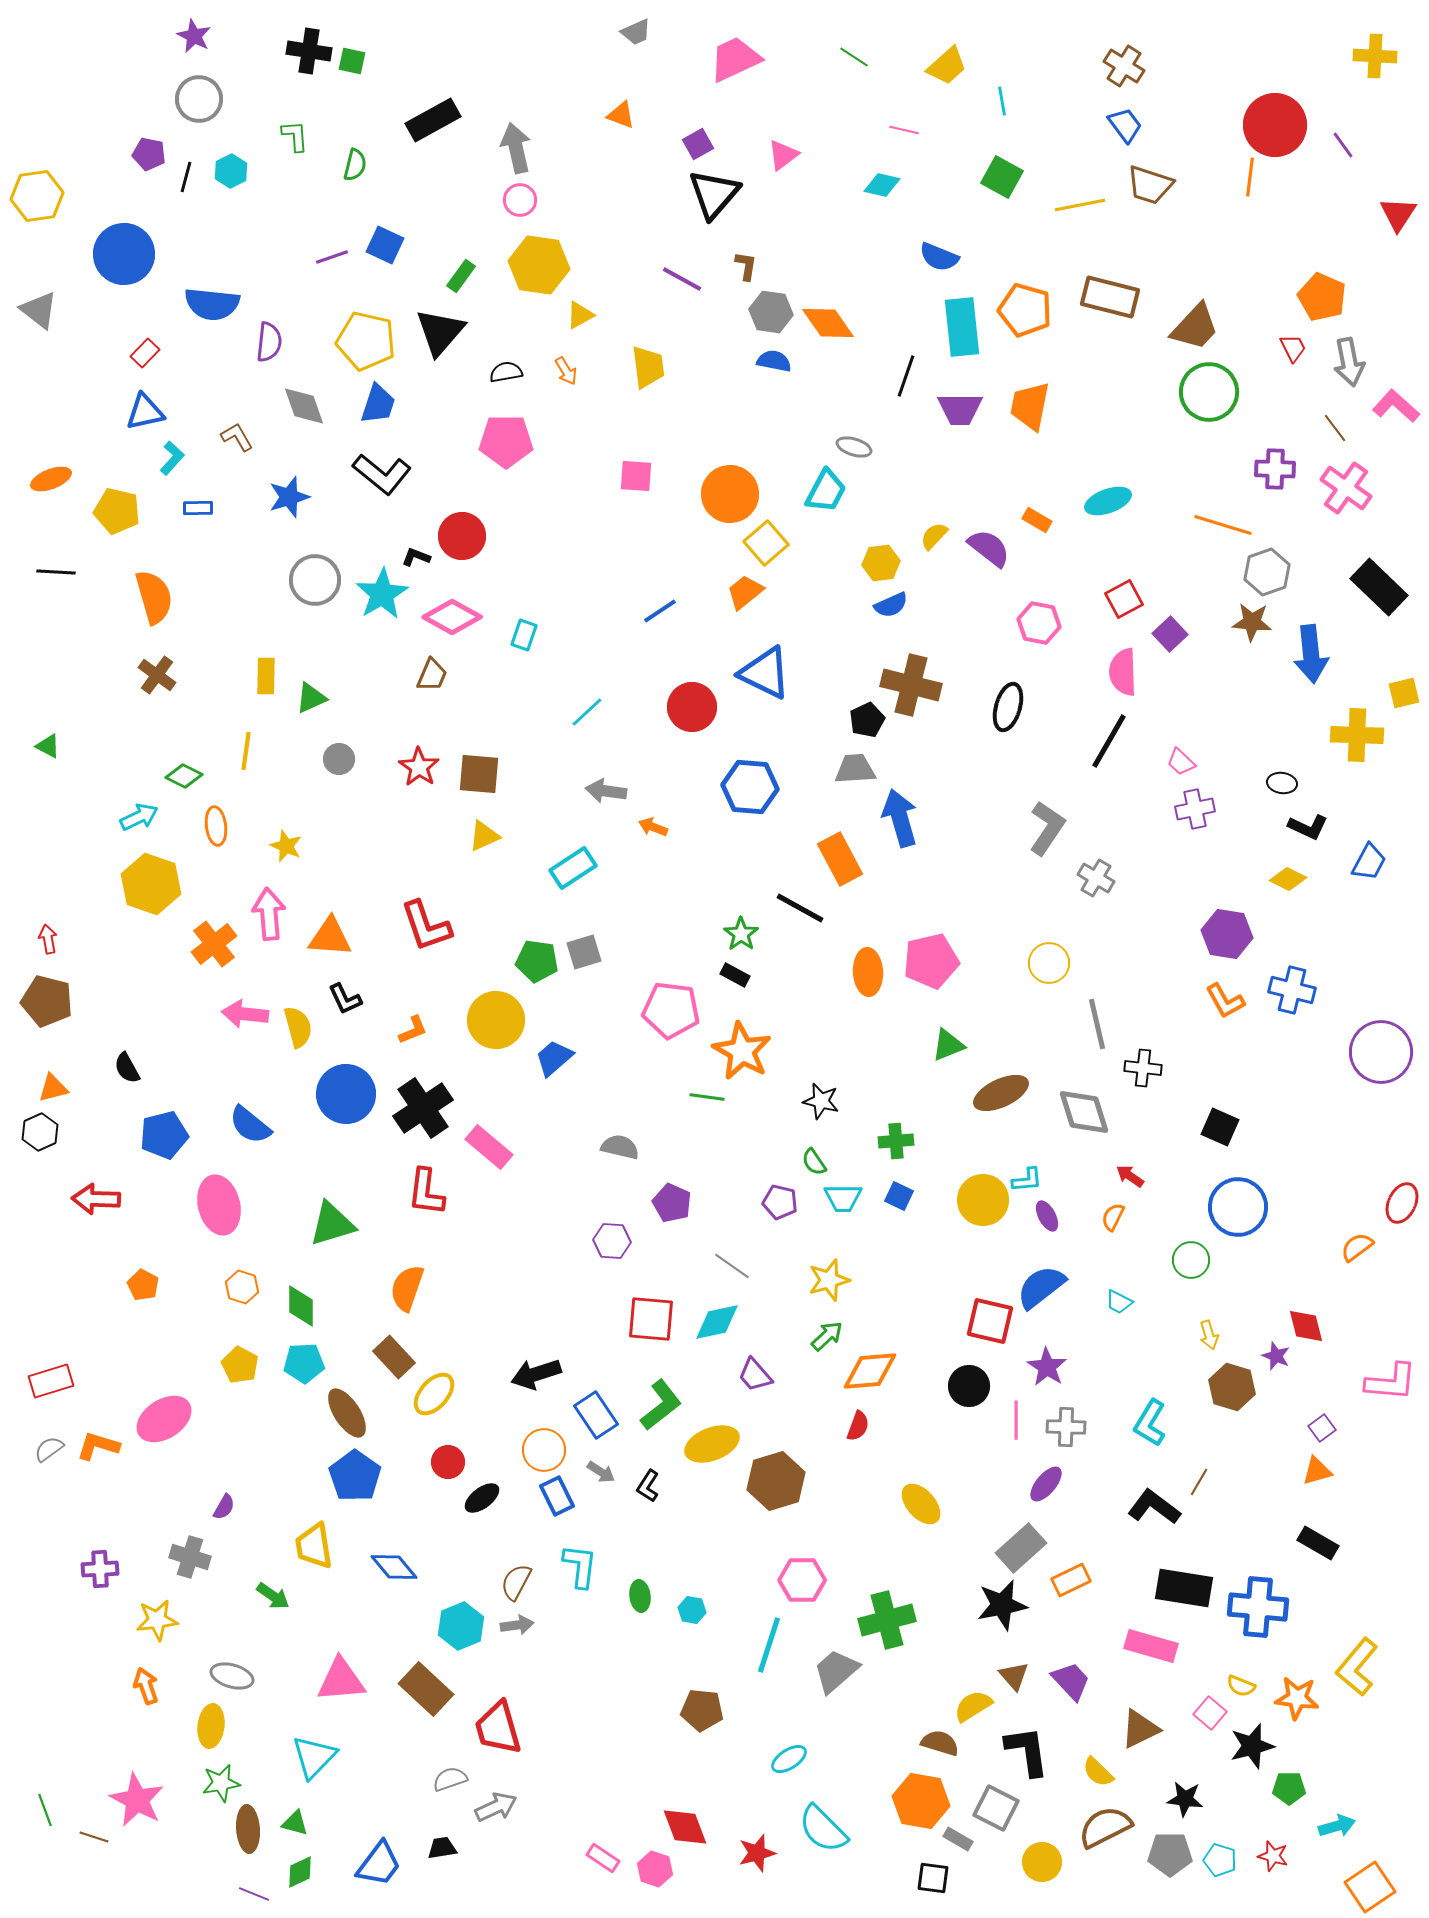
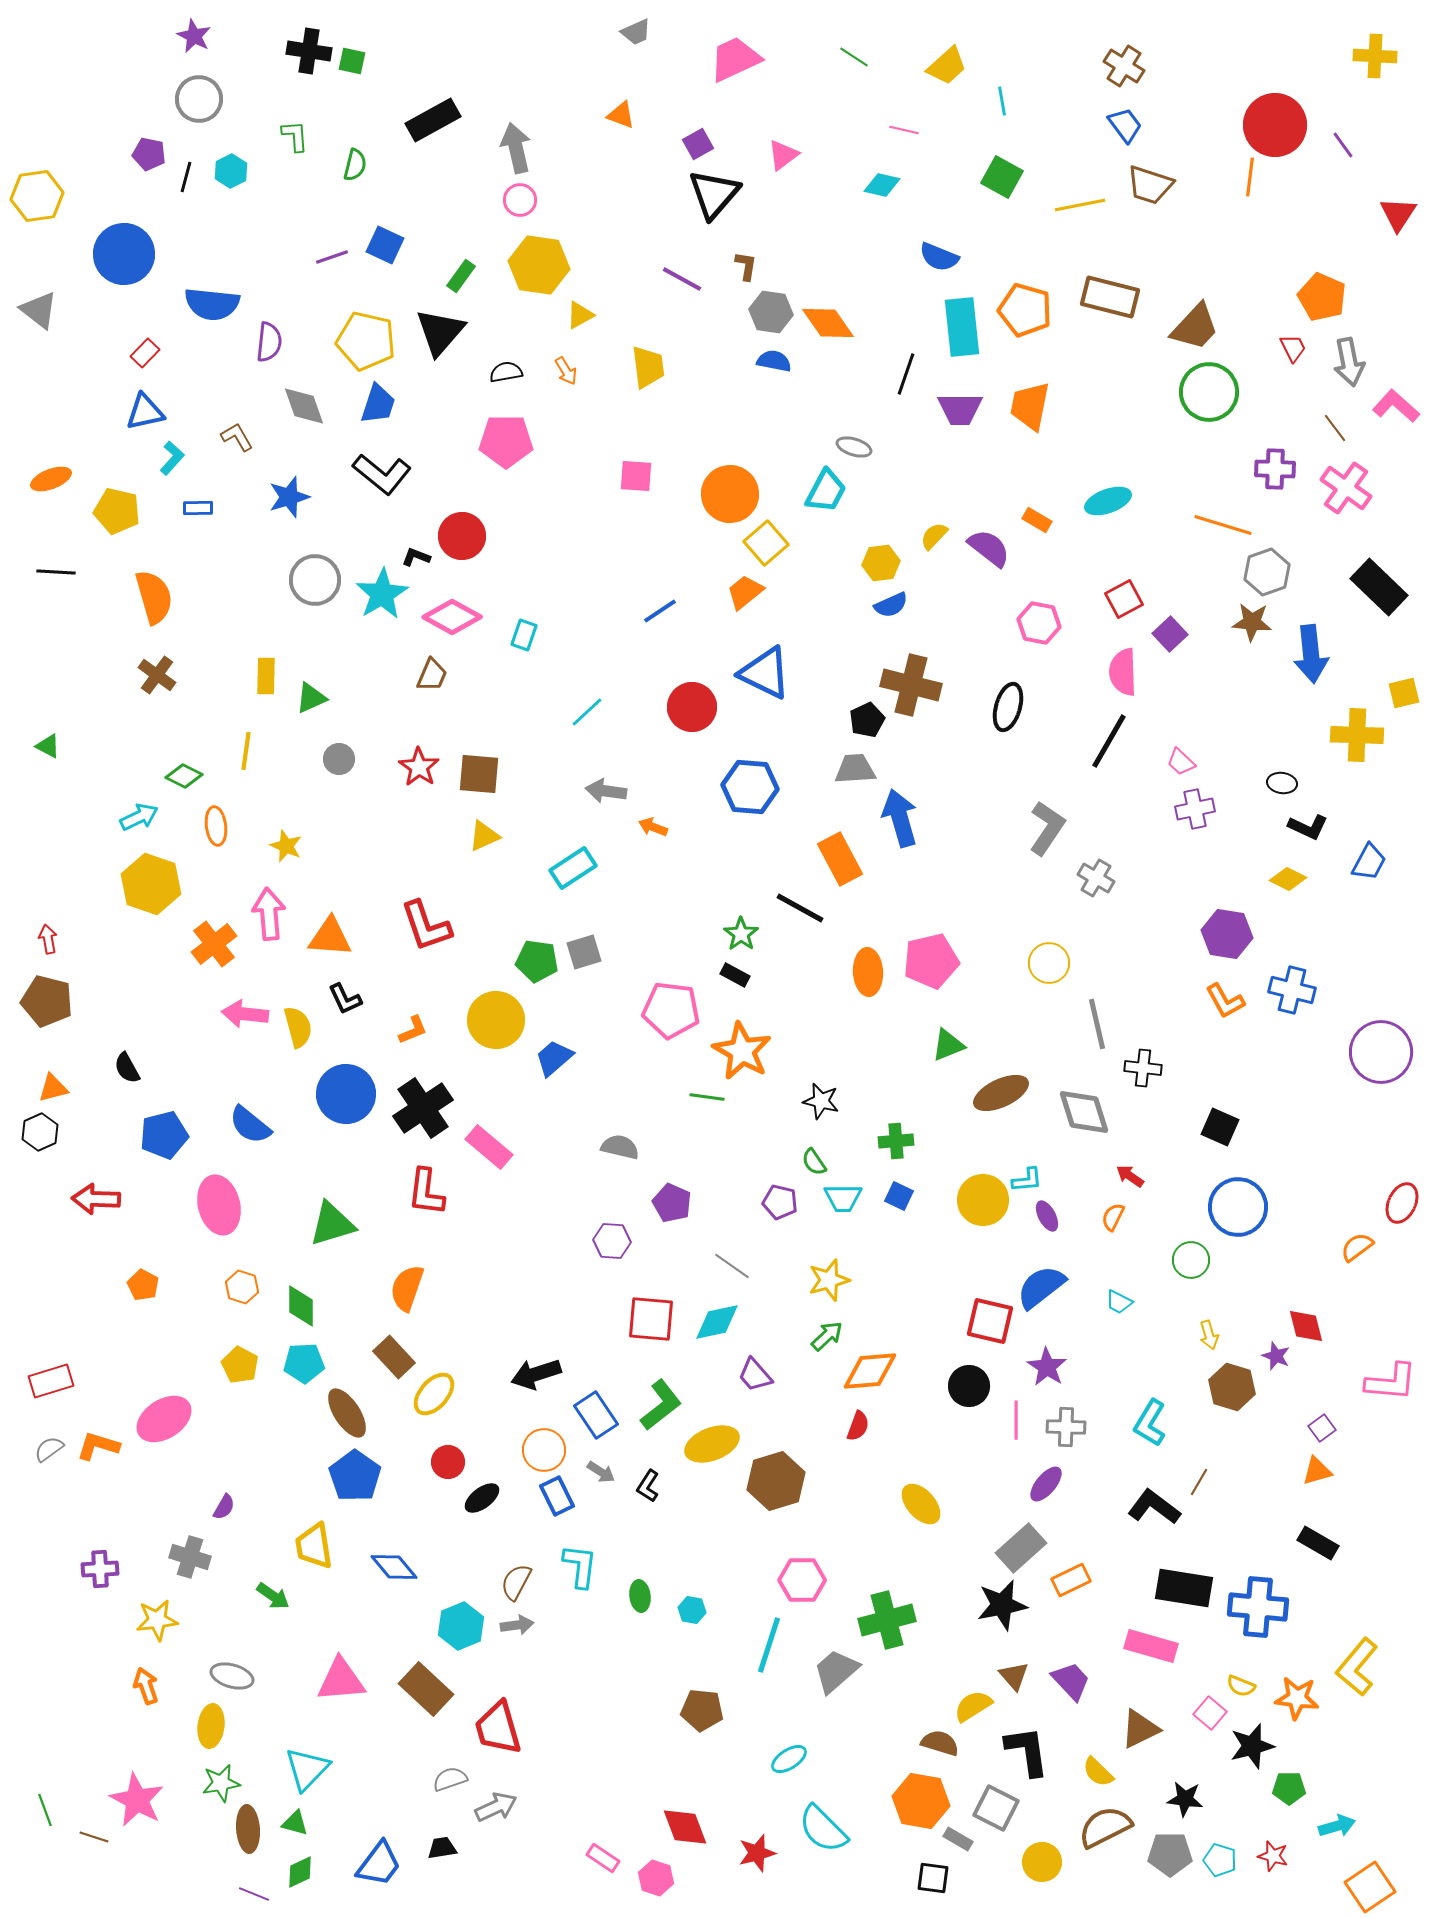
black line at (906, 376): moved 2 px up
cyan triangle at (314, 1757): moved 7 px left, 12 px down
pink hexagon at (655, 1869): moved 1 px right, 9 px down
